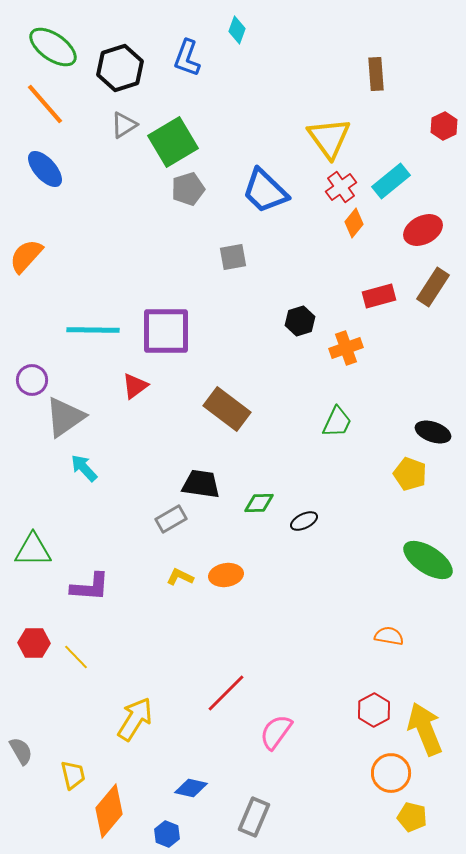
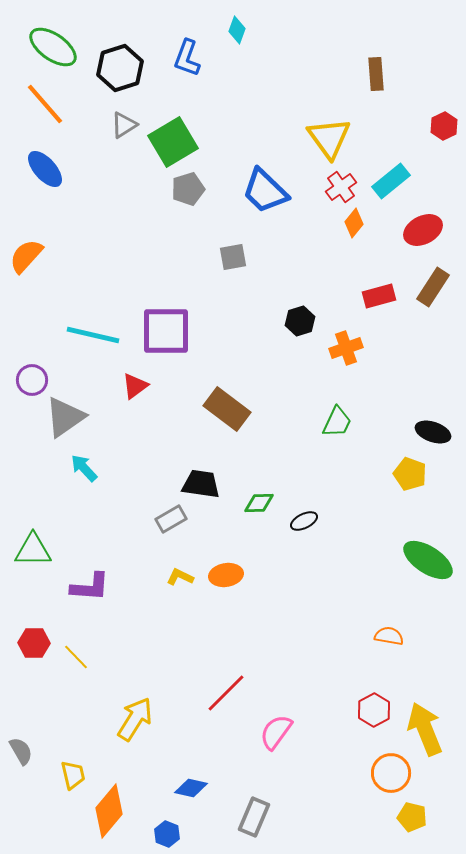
cyan line at (93, 330): moved 5 px down; rotated 12 degrees clockwise
